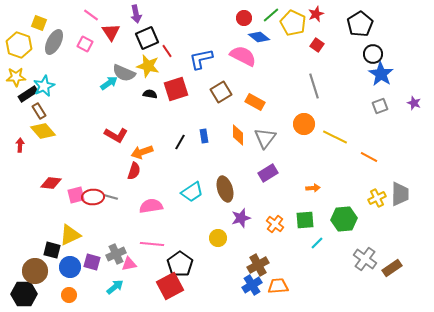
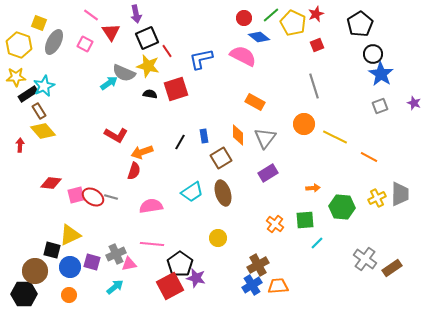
red square at (317, 45): rotated 32 degrees clockwise
brown square at (221, 92): moved 66 px down
brown ellipse at (225, 189): moved 2 px left, 4 px down
red ellipse at (93, 197): rotated 35 degrees clockwise
purple star at (241, 218): moved 45 px left, 60 px down; rotated 30 degrees clockwise
green hexagon at (344, 219): moved 2 px left, 12 px up; rotated 10 degrees clockwise
